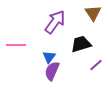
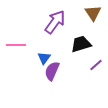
blue triangle: moved 5 px left, 1 px down
